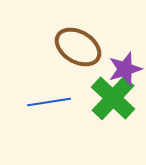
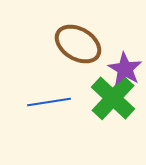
brown ellipse: moved 3 px up
purple star: rotated 24 degrees counterclockwise
